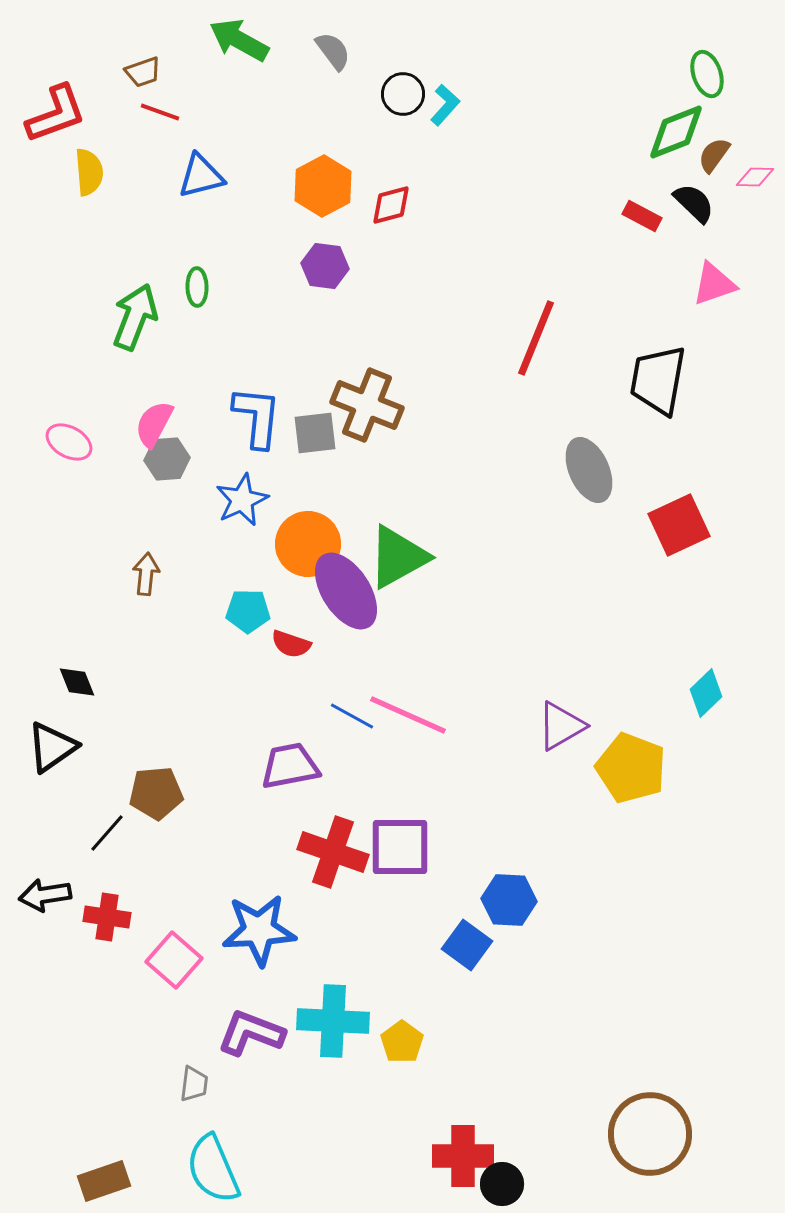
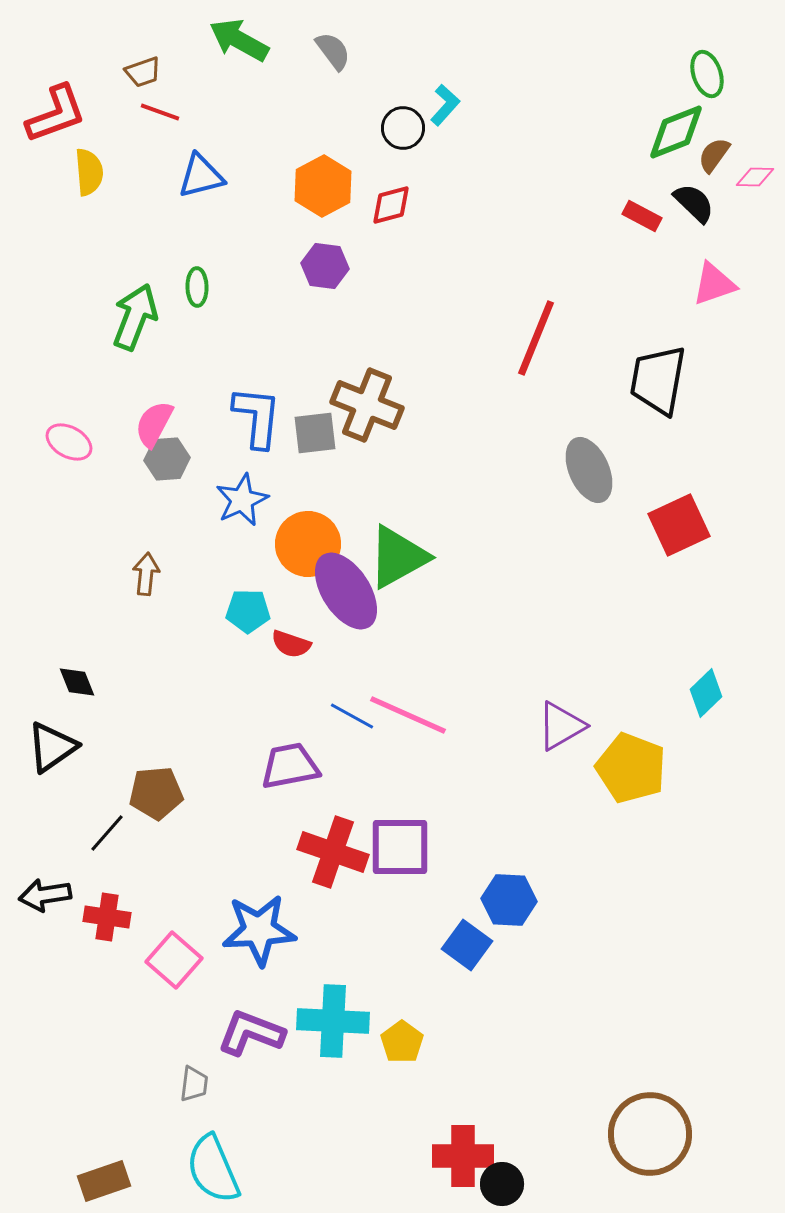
black circle at (403, 94): moved 34 px down
